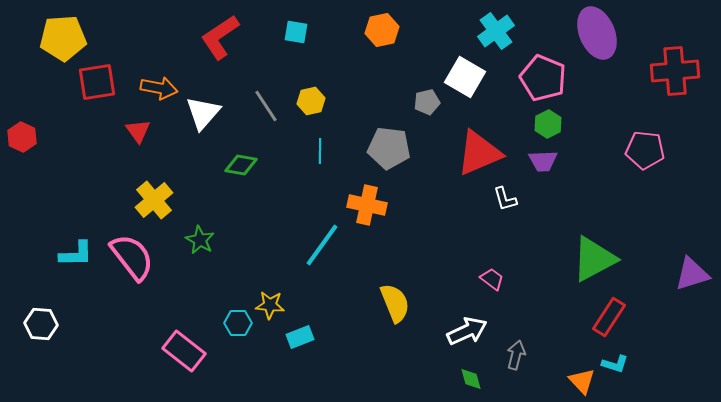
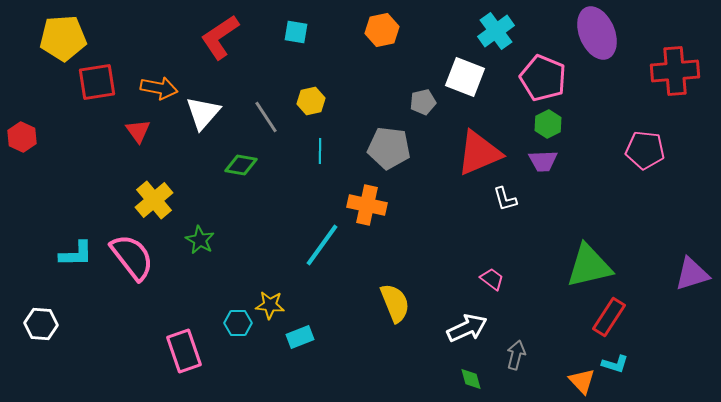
white square at (465, 77): rotated 9 degrees counterclockwise
gray pentagon at (427, 102): moved 4 px left
gray line at (266, 106): moved 11 px down
green triangle at (594, 259): moved 5 px left, 7 px down; rotated 15 degrees clockwise
white arrow at (467, 331): moved 3 px up
pink rectangle at (184, 351): rotated 33 degrees clockwise
